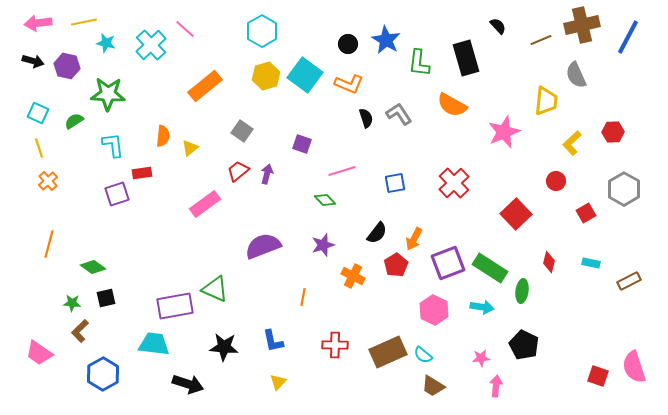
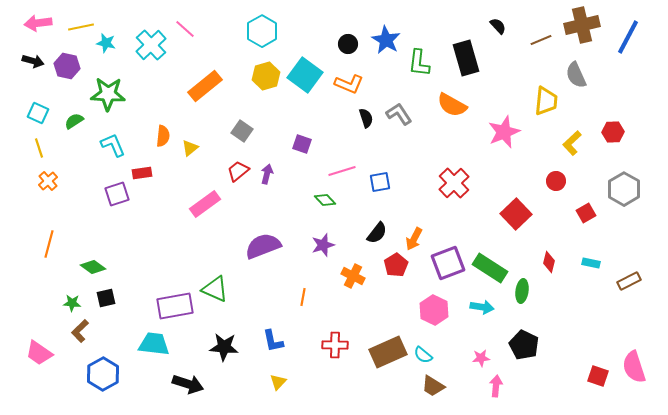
yellow line at (84, 22): moved 3 px left, 5 px down
cyan L-shape at (113, 145): rotated 16 degrees counterclockwise
blue square at (395, 183): moved 15 px left, 1 px up
